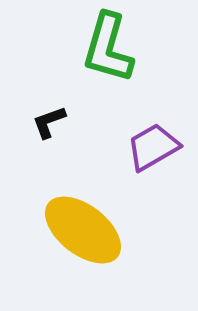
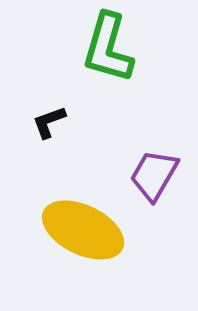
purple trapezoid: moved 1 px right, 28 px down; rotated 30 degrees counterclockwise
yellow ellipse: rotated 12 degrees counterclockwise
